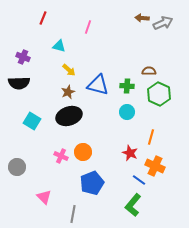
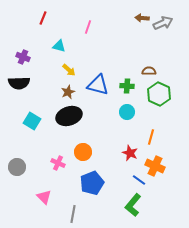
pink cross: moved 3 px left, 7 px down
